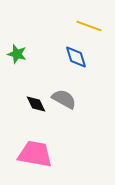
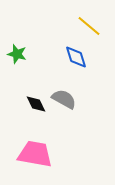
yellow line: rotated 20 degrees clockwise
